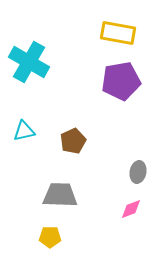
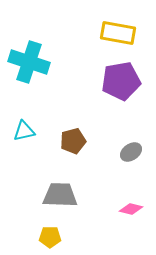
cyan cross: rotated 12 degrees counterclockwise
brown pentagon: rotated 10 degrees clockwise
gray ellipse: moved 7 px left, 20 px up; rotated 45 degrees clockwise
pink diamond: rotated 35 degrees clockwise
